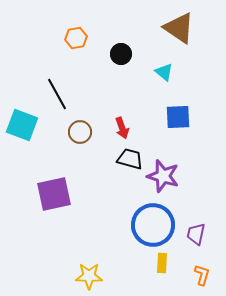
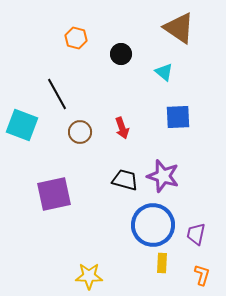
orange hexagon: rotated 25 degrees clockwise
black trapezoid: moved 5 px left, 21 px down
